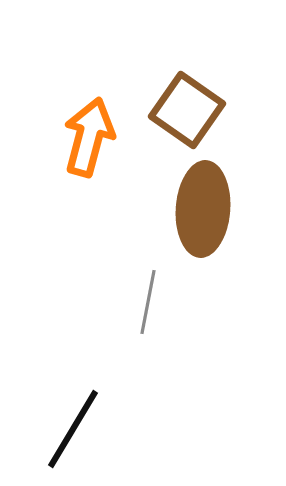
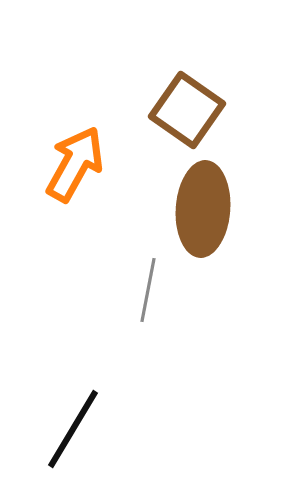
orange arrow: moved 14 px left, 27 px down; rotated 14 degrees clockwise
gray line: moved 12 px up
